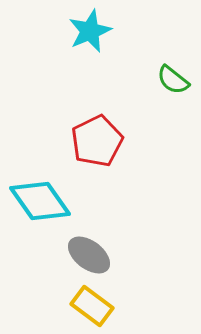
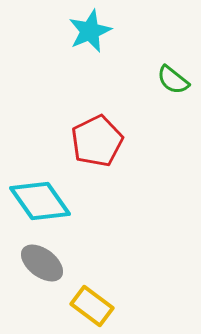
gray ellipse: moved 47 px left, 8 px down
